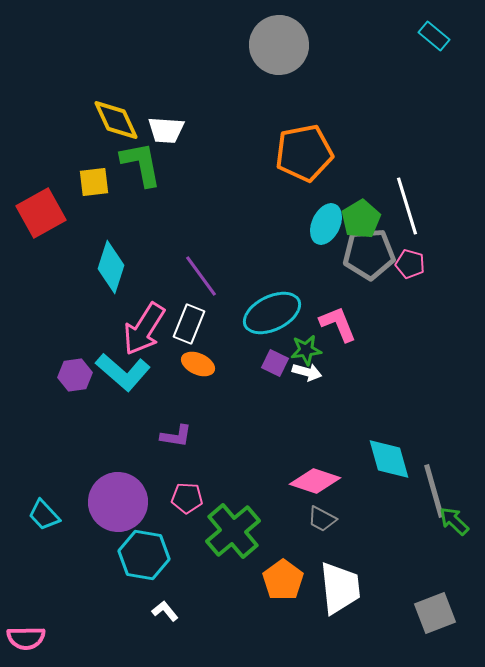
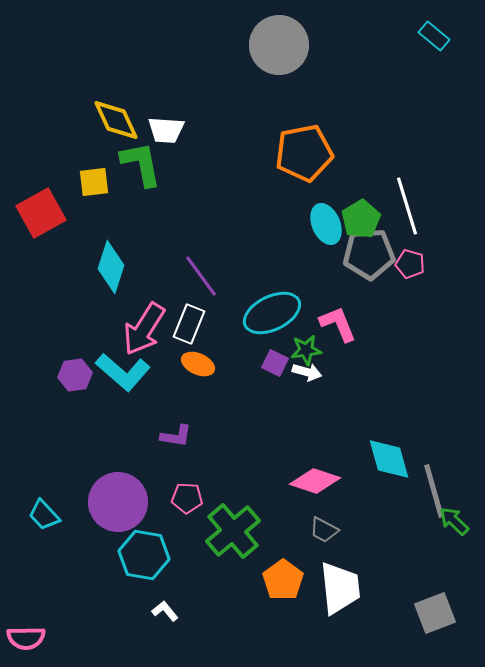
cyan ellipse at (326, 224): rotated 48 degrees counterclockwise
gray trapezoid at (322, 519): moved 2 px right, 11 px down
